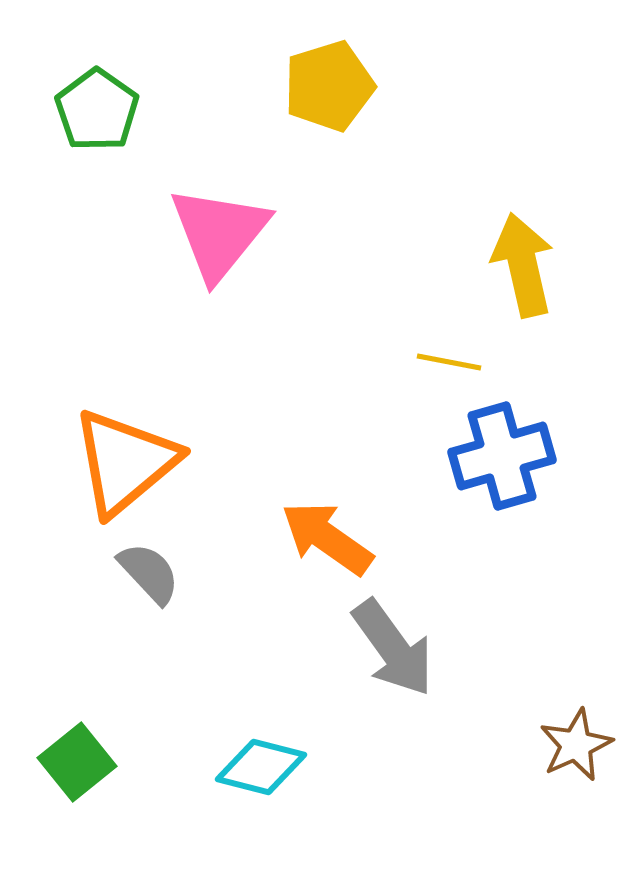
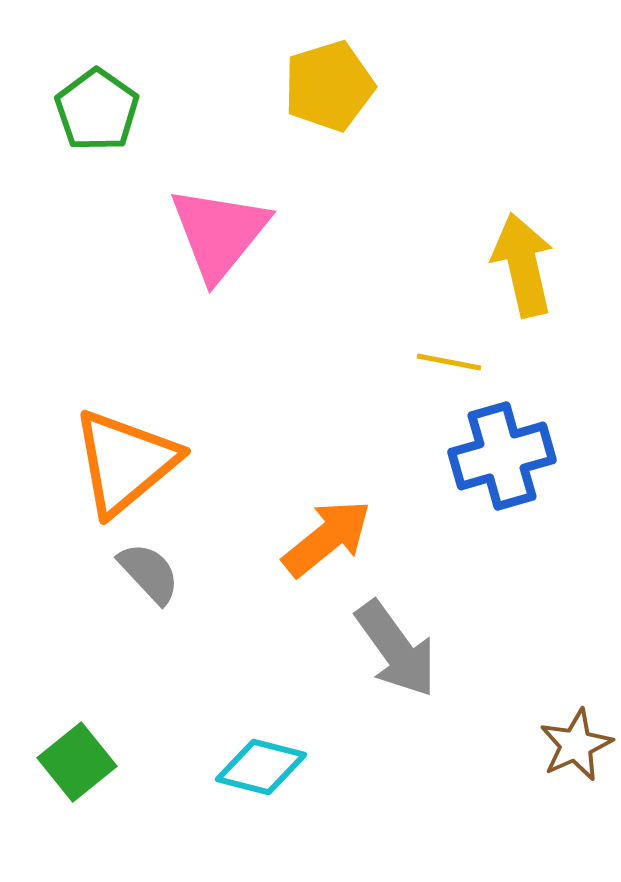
orange arrow: rotated 106 degrees clockwise
gray arrow: moved 3 px right, 1 px down
